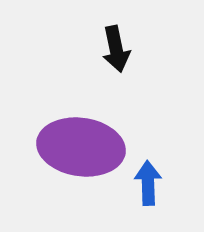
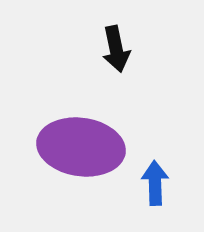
blue arrow: moved 7 px right
